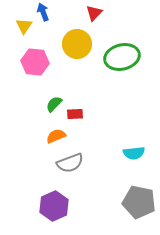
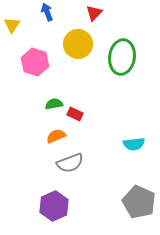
blue arrow: moved 4 px right
yellow triangle: moved 12 px left, 1 px up
yellow circle: moved 1 px right
green ellipse: rotated 68 degrees counterclockwise
pink hexagon: rotated 12 degrees clockwise
green semicircle: rotated 36 degrees clockwise
red rectangle: rotated 28 degrees clockwise
cyan semicircle: moved 9 px up
gray pentagon: rotated 12 degrees clockwise
